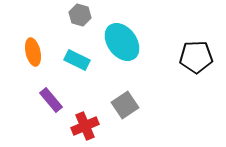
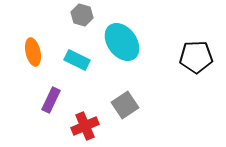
gray hexagon: moved 2 px right
purple rectangle: rotated 65 degrees clockwise
